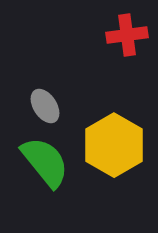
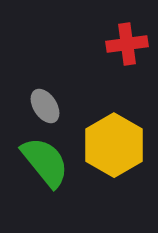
red cross: moved 9 px down
